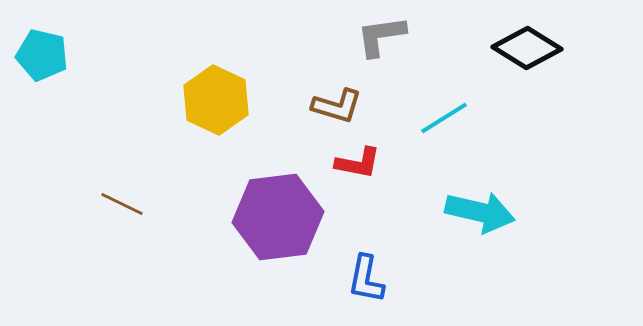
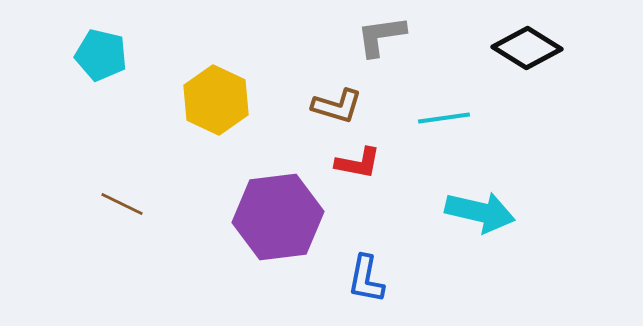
cyan pentagon: moved 59 px right
cyan line: rotated 24 degrees clockwise
